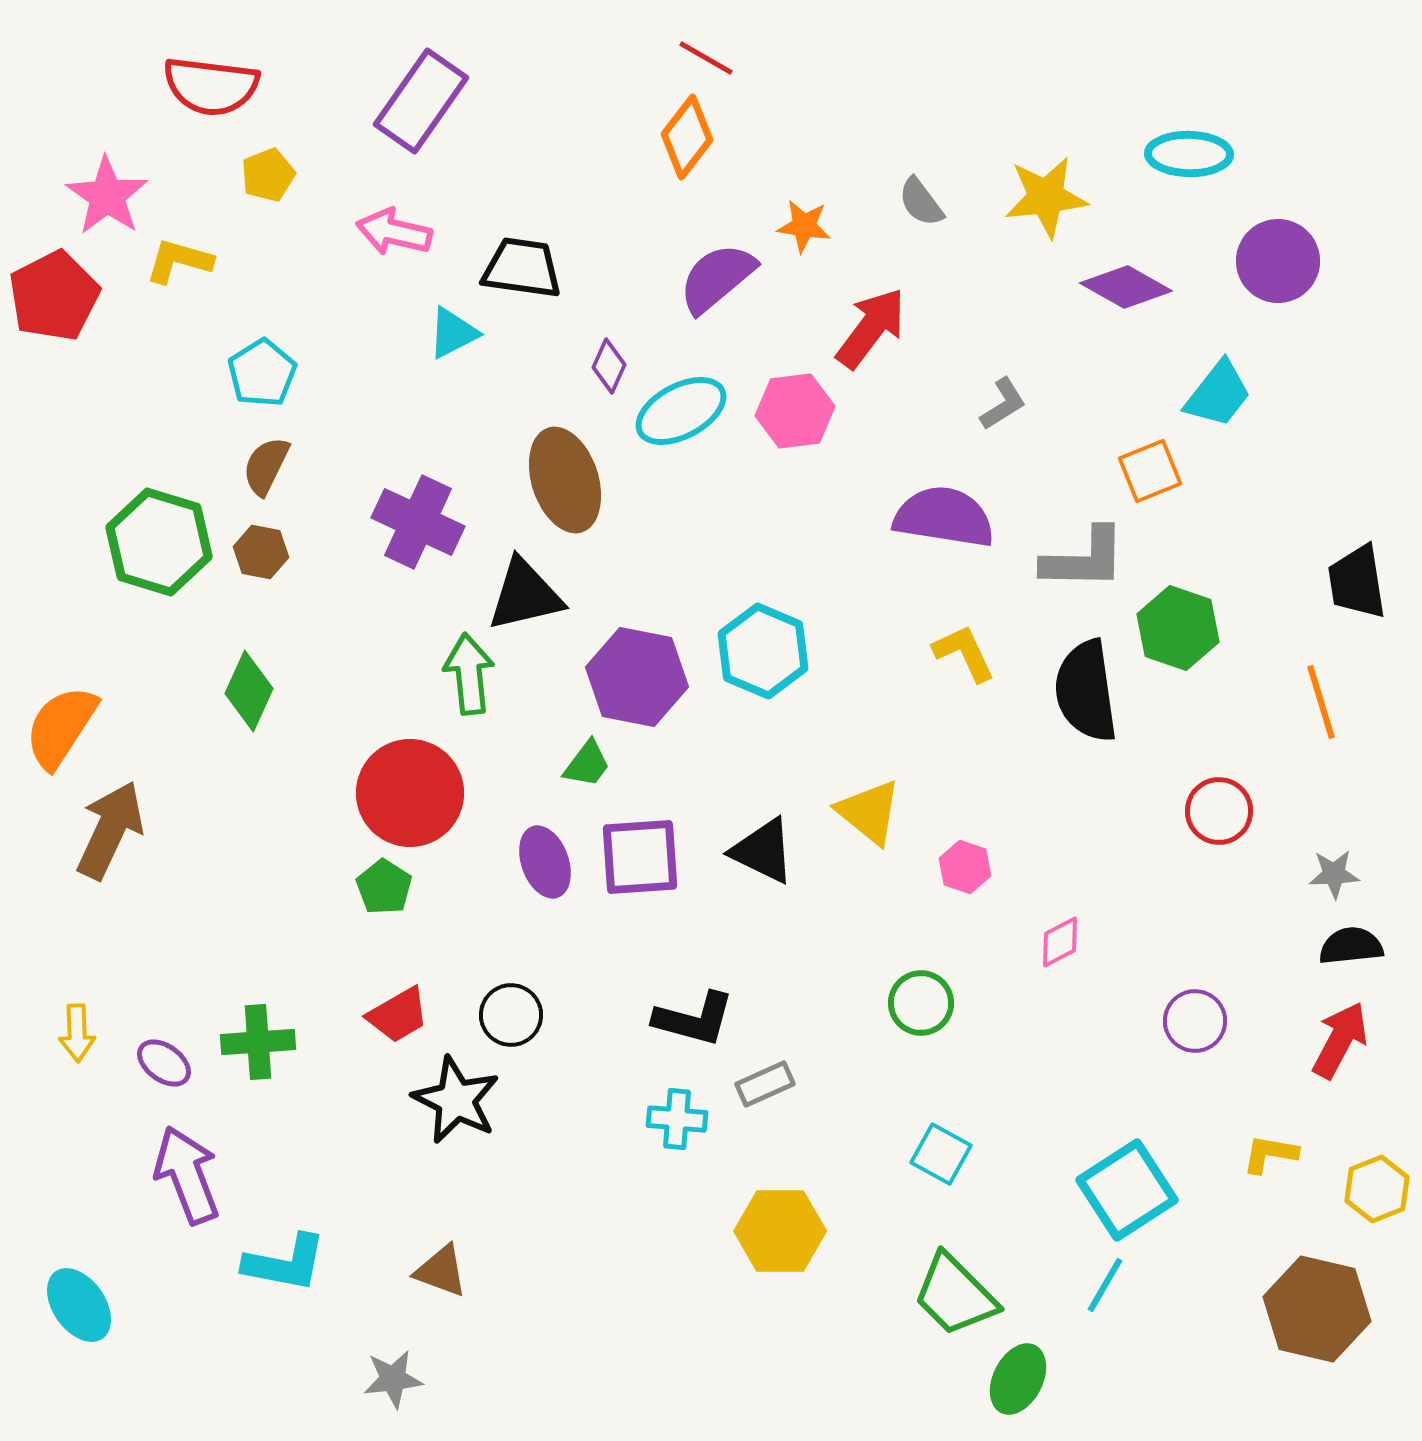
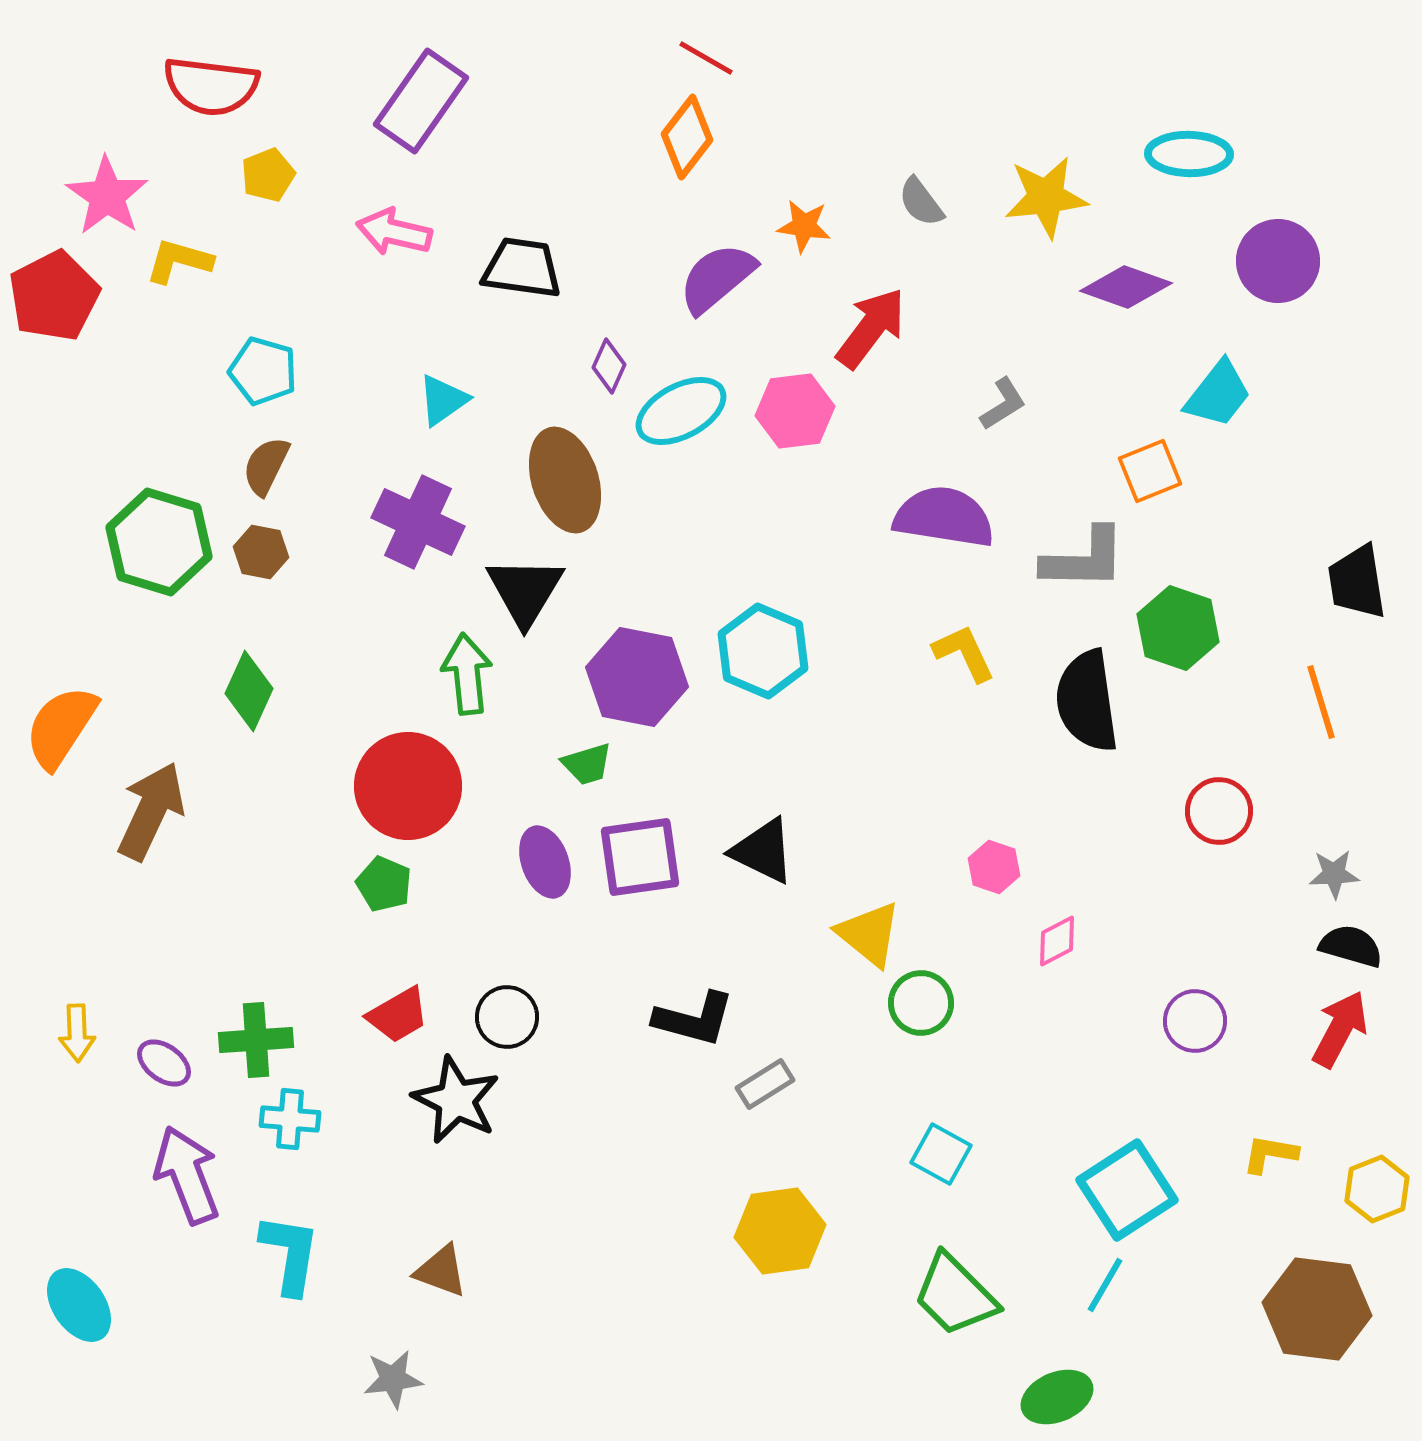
purple diamond at (1126, 287): rotated 10 degrees counterclockwise
cyan triangle at (453, 333): moved 10 px left, 67 px down; rotated 8 degrees counterclockwise
cyan pentagon at (262, 373): moved 1 px right, 2 px up; rotated 24 degrees counterclockwise
black triangle at (525, 595): moved 4 px up; rotated 46 degrees counterclockwise
green arrow at (469, 674): moved 2 px left
black semicircle at (1086, 691): moved 1 px right, 10 px down
green trapezoid at (587, 764): rotated 36 degrees clockwise
red circle at (410, 793): moved 2 px left, 7 px up
yellow triangle at (869, 812): moved 122 px down
brown arrow at (110, 830): moved 41 px right, 19 px up
purple square at (640, 857): rotated 4 degrees counterclockwise
pink hexagon at (965, 867): moved 29 px right
green pentagon at (384, 887): moved 3 px up; rotated 10 degrees counterclockwise
pink diamond at (1060, 942): moved 3 px left, 1 px up
black semicircle at (1351, 946): rotated 22 degrees clockwise
black circle at (511, 1015): moved 4 px left, 2 px down
red arrow at (1340, 1040): moved 11 px up
green cross at (258, 1042): moved 2 px left, 2 px up
gray rectangle at (765, 1084): rotated 8 degrees counterclockwise
cyan cross at (677, 1119): moved 387 px left
yellow hexagon at (780, 1231): rotated 8 degrees counterclockwise
cyan L-shape at (285, 1263): moved 5 px right, 9 px up; rotated 92 degrees counterclockwise
brown hexagon at (1317, 1309): rotated 6 degrees counterclockwise
green ellipse at (1018, 1379): moved 39 px right, 18 px down; rotated 40 degrees clockwise
